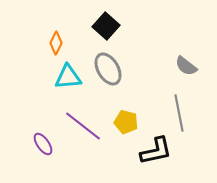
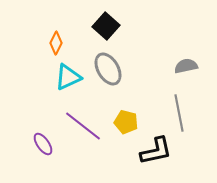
gray semicircle: rotated 130 degrees clockwise
cyan triangle: rotated 20 degrees counterclockwise
